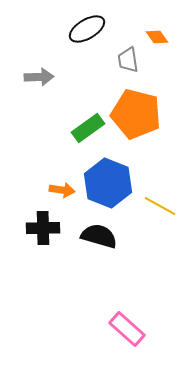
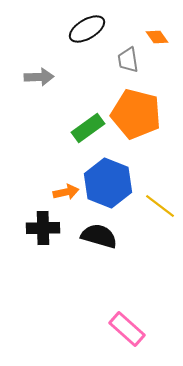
orange arrow: moved 4 px right, 2 px down; rotated 20 degrees counterclockwise
yellow line: rotated 8 degrees clockwise
